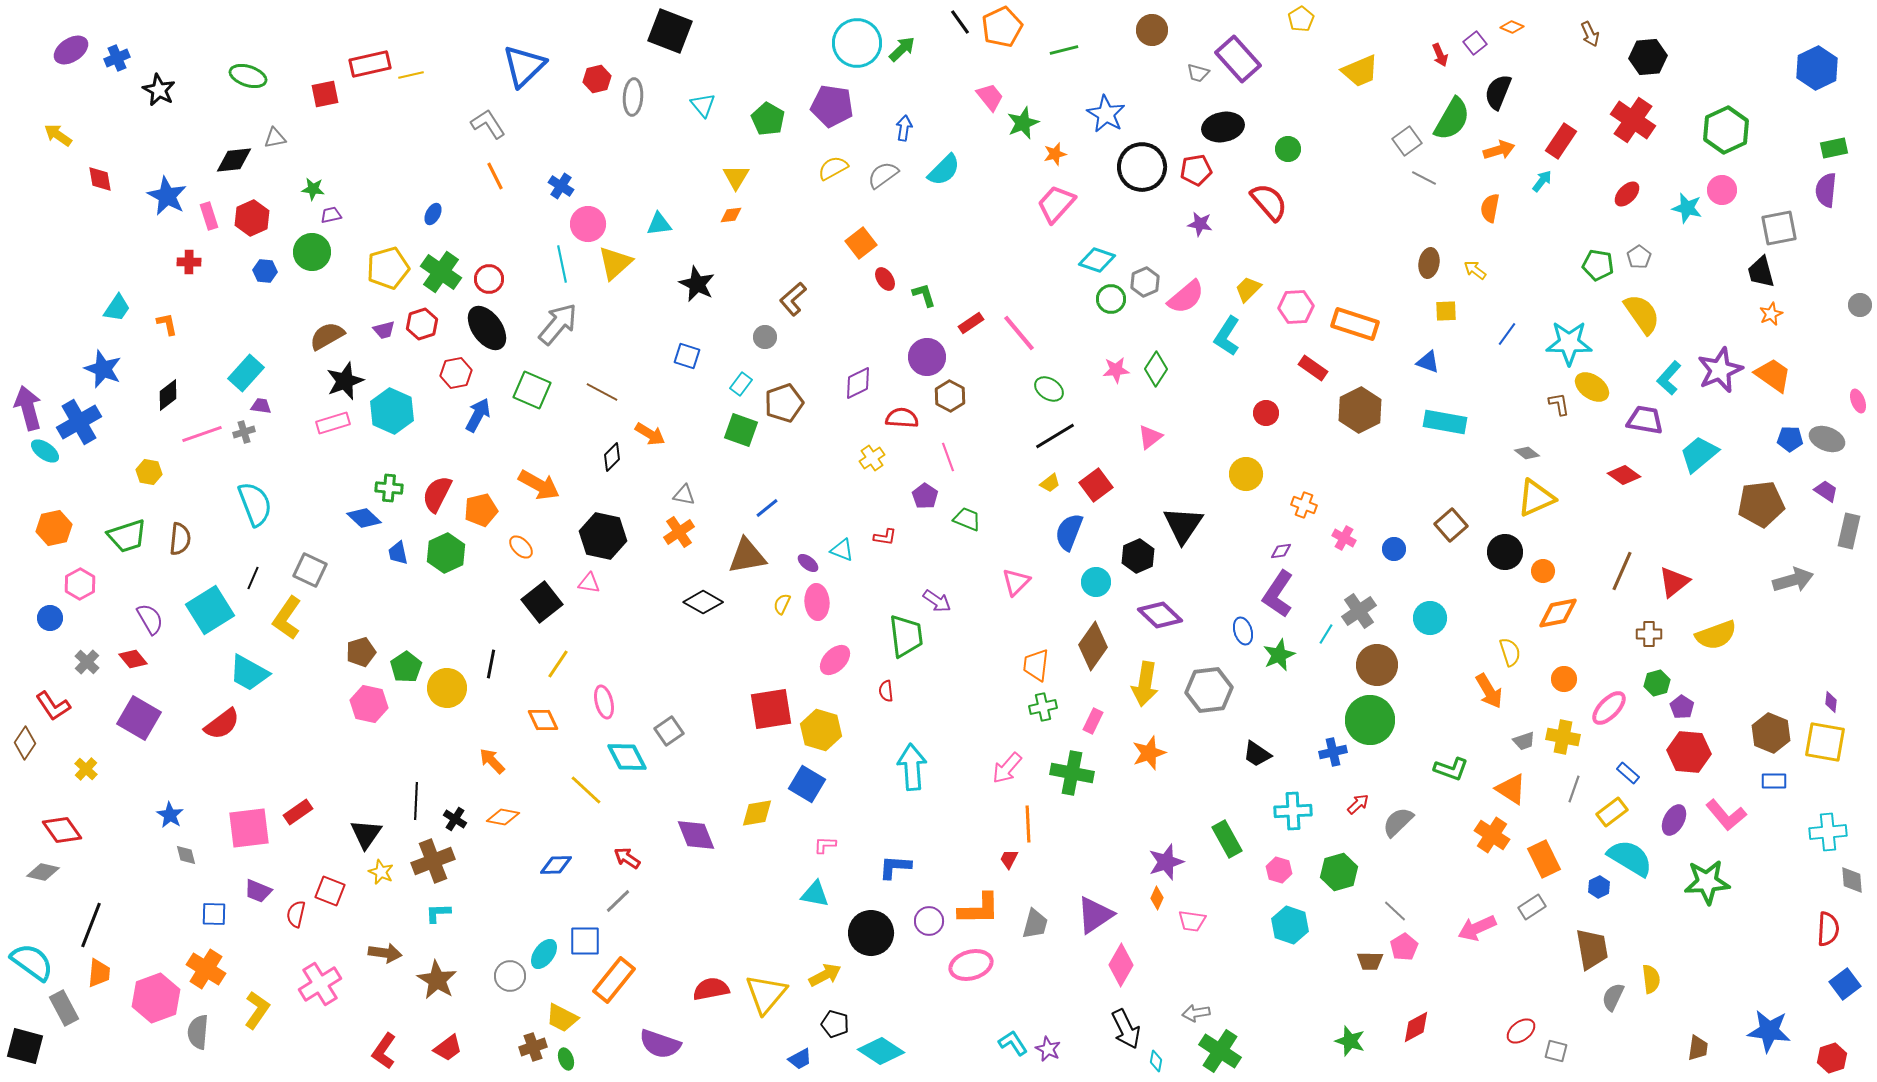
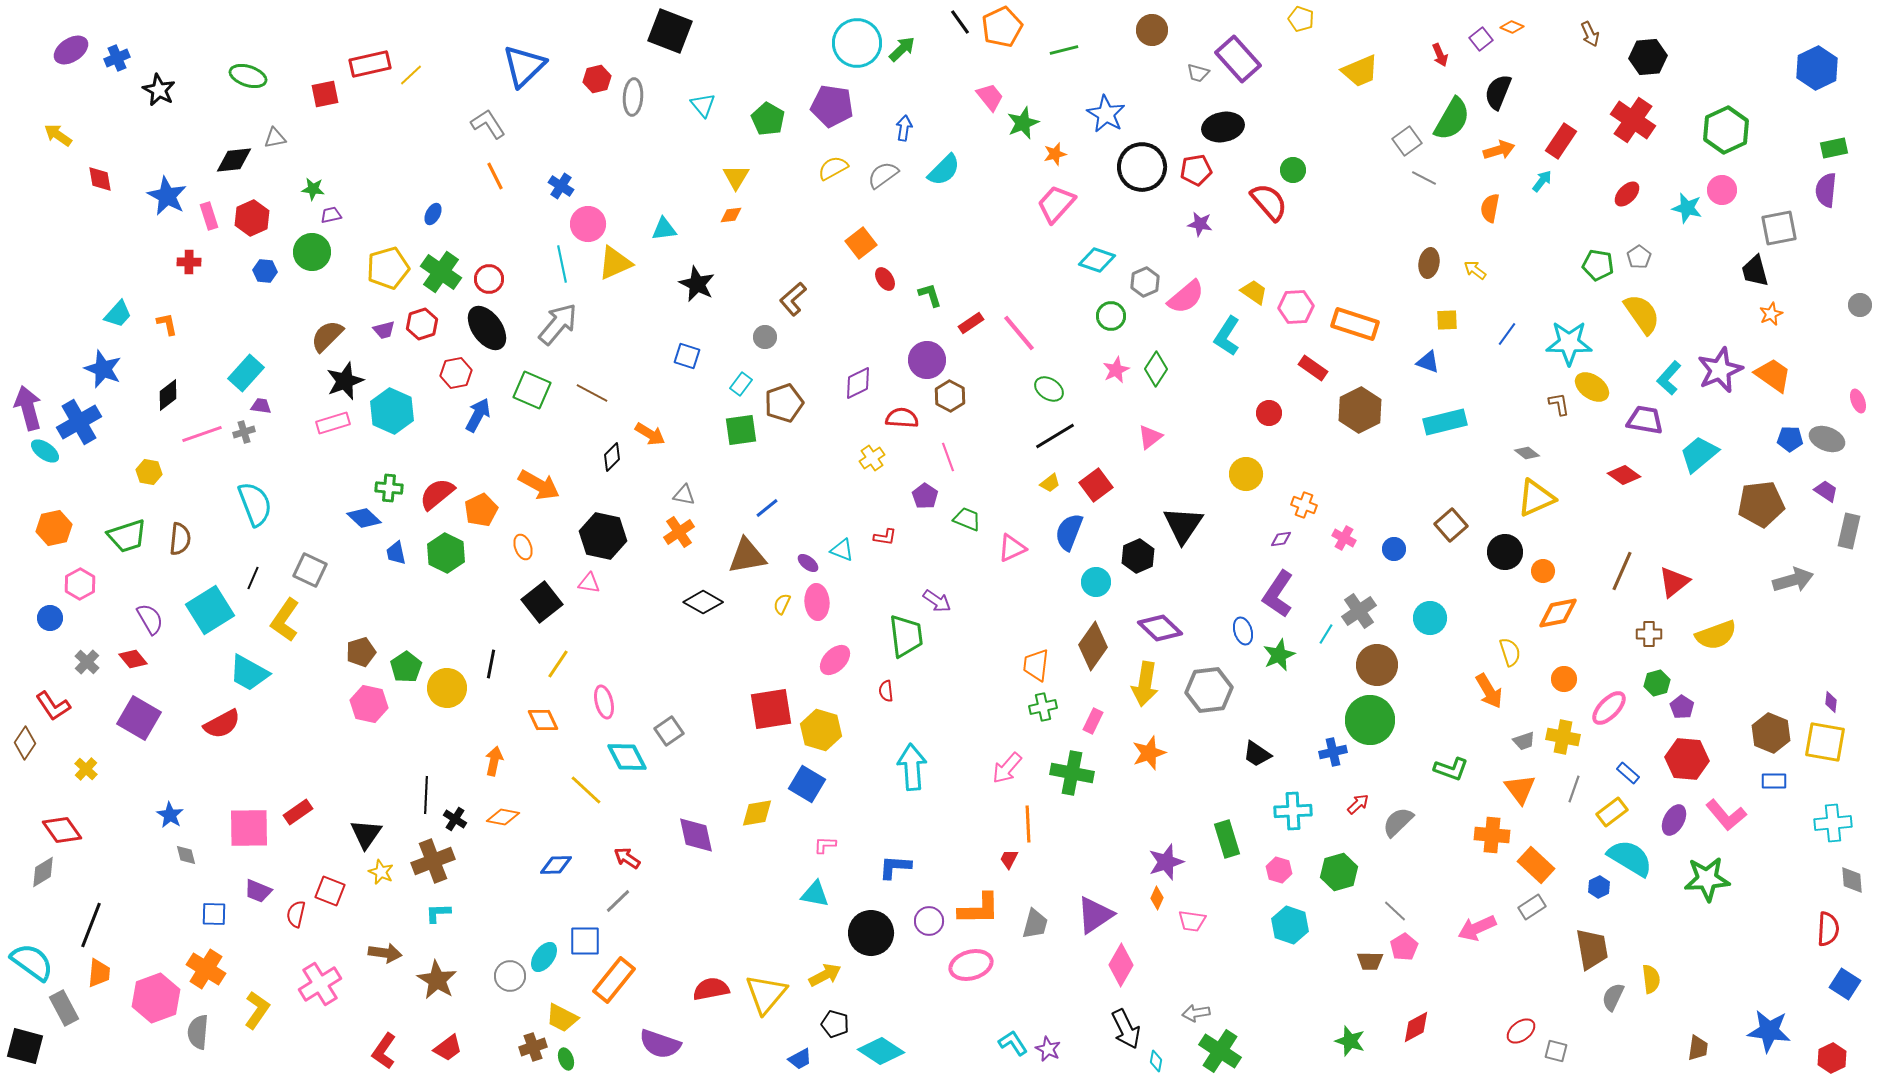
yellow pentagon at (1301, 19): rotated 20 degrees counterclockwise
purple square at (1475, 43): moved 6 px right, 4 px up
yellow line at (411, 75): rotated 30 degrees counterclockwise
green circle at (1288, 149): moved 5 px right, 21 px down
cyan triangle at (659, 224): moved 5 px right, 5 px down
yellow triangle at (615, 263): rotated 18 degrees clockwise
black trapezoid at (1761, 272): moved 6 px left, 1 px up
yellow trapezoid at (1248, 289): moved 6 px right, 3 px down; rotated 80 degrees clockwise
green L-shape at (924, 295): moved 6 px right
green circle at (1111, 299): moved 17 px down
cyan trapezoid at (117, 308): moved 1 px right, 6 px down; rotated 8 degrees clockwise
yellow square at (1446, 311): moved 1 px right, 9 px down
brown semicircle at (327, 336): rotated 15 degrees counterclockwise
purple circle at (927, 357): moved 3 px down
pink star at (1116, 370): rotated 20 degrees counterclockwise
brown line at (602, 392): moved 10 px left, 1 px down
red circle at (1266, 413): moved 3 px right
cyan rectangle at (1445, 422): rotated 24 degrees counterclockwise
green square at (741, 430): rotated 28 degrees counterclockwise
red semicircle at (437, 494): rotated 24 degrees clockwise
orange pentagon at (481, 510): rotated 12 degrees counterclockwise
orange ellipse at (521, 547): moved 2 px right; rotated 25 degrees clockwise
purple diamond at (1281, 551): moved 12 px up
blue trapezoid at (398, 553): moved 2 px left
green hexagon at (446, 553): rotated 9 degrees counterclockwise
pink triangle at (1016, 582): moved 4 px left, 34 px up; rotated 20 degrees clockwise
purple diamond at (1160, 615): moved 13 px down
yellow L-shape at (287, 618): moved 2 px left, 2 px down
red semicircle at (222, 724): rotated 9 degrees clockwise
red hexagon at (1689, 752): moved 2 px left, 7 px down
orange arrow at (492, 761): moved 2 px right; rotated 56 degrees clockwise
orange triangle at (1511, 789): moved 9 px right; rotated 20 degrees clockwise
black line at (416, 801): moved 10 px right, 6 px up
pink square at (249, 828): rotated 6 degrees clockwise
cyan cross at (1828, 832): moved 5 px right, 9 px up
purple diamond at (696, 835): rotated 9 degrees clockwise
orange cross at (1492, 835): rotated 28 degrees counterclockwise
green rectangle at (1227, 839): rotated 12 degrees clockwise
orange rectangle at (1544, 859): moved 8 px left, 6 px down; rotated 21 degrees counterclockwise
gray diamond at (43, 872): rotated 44 degrees counterclockwise
green star at (1707, 882): moved 3 px up
cyan ellipse at (544, 954): moved 3 px down
blue square at (1845, 984): rotated 20 degrees counterclockwise
red hexagon at (1832, 1058): rotated 8 degrees counterclockwise
